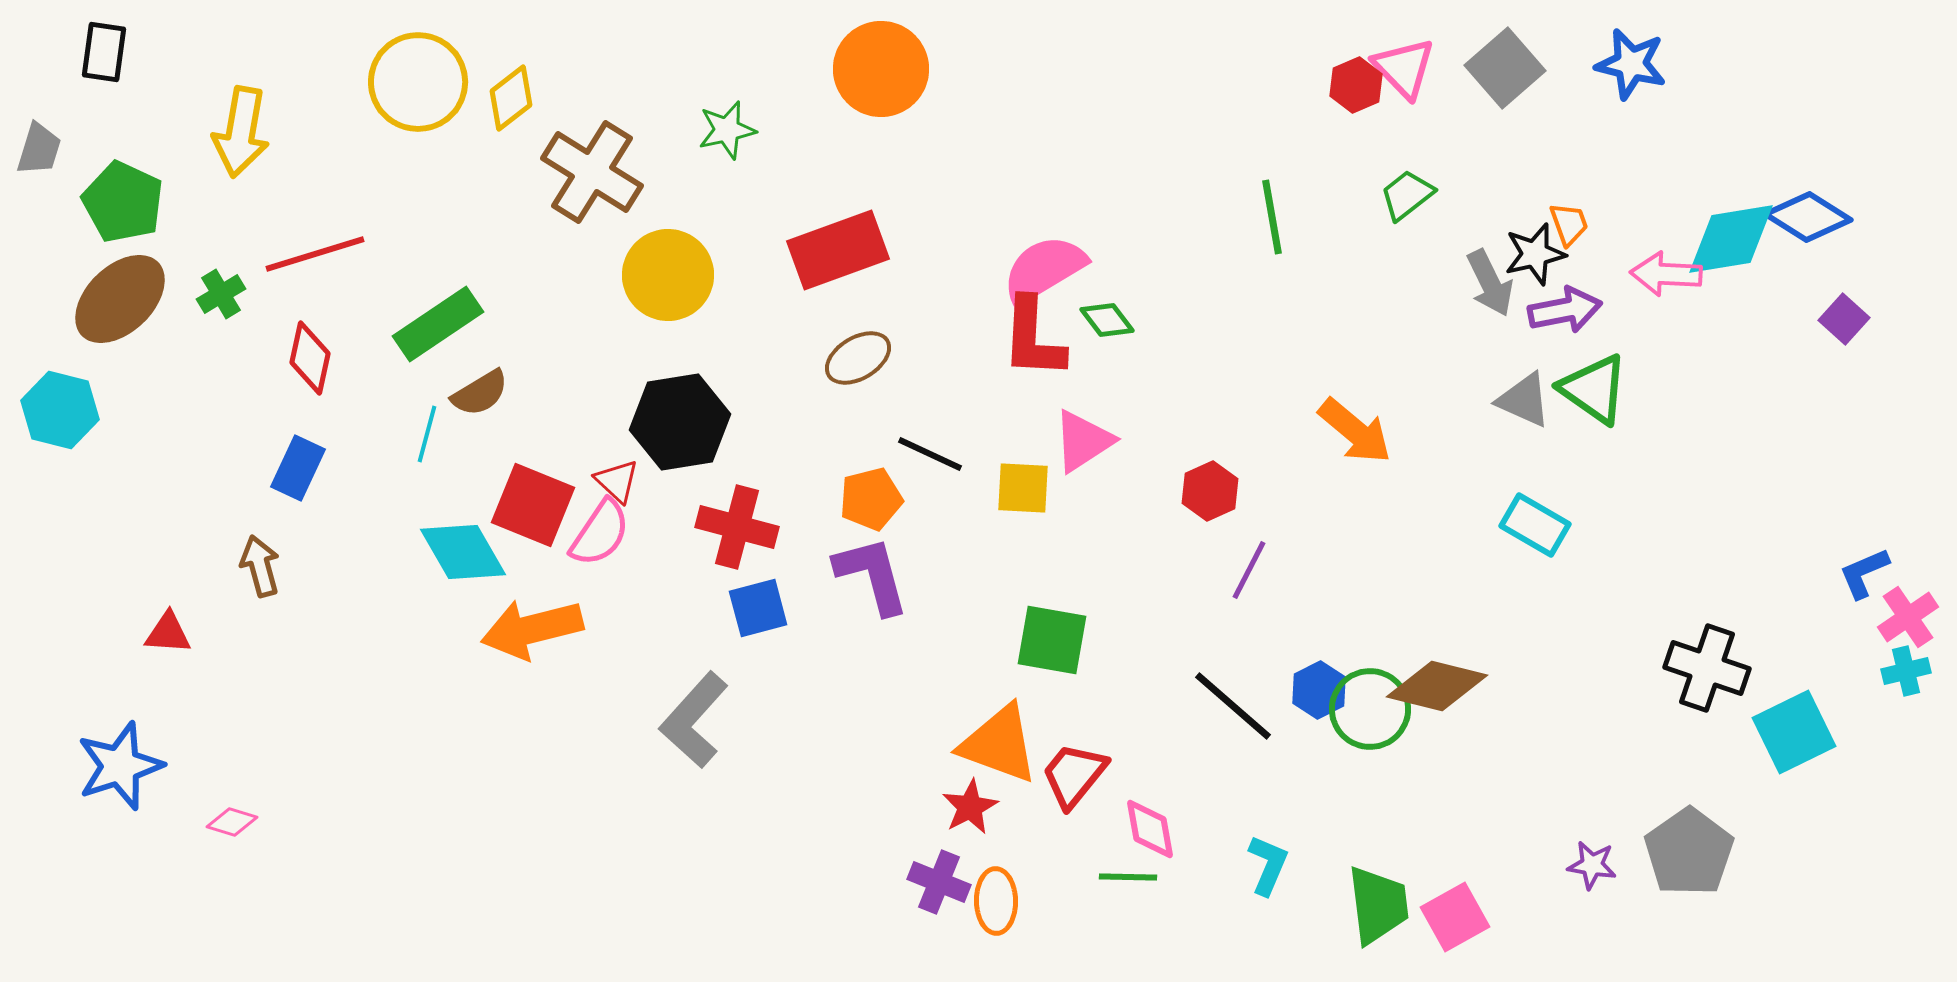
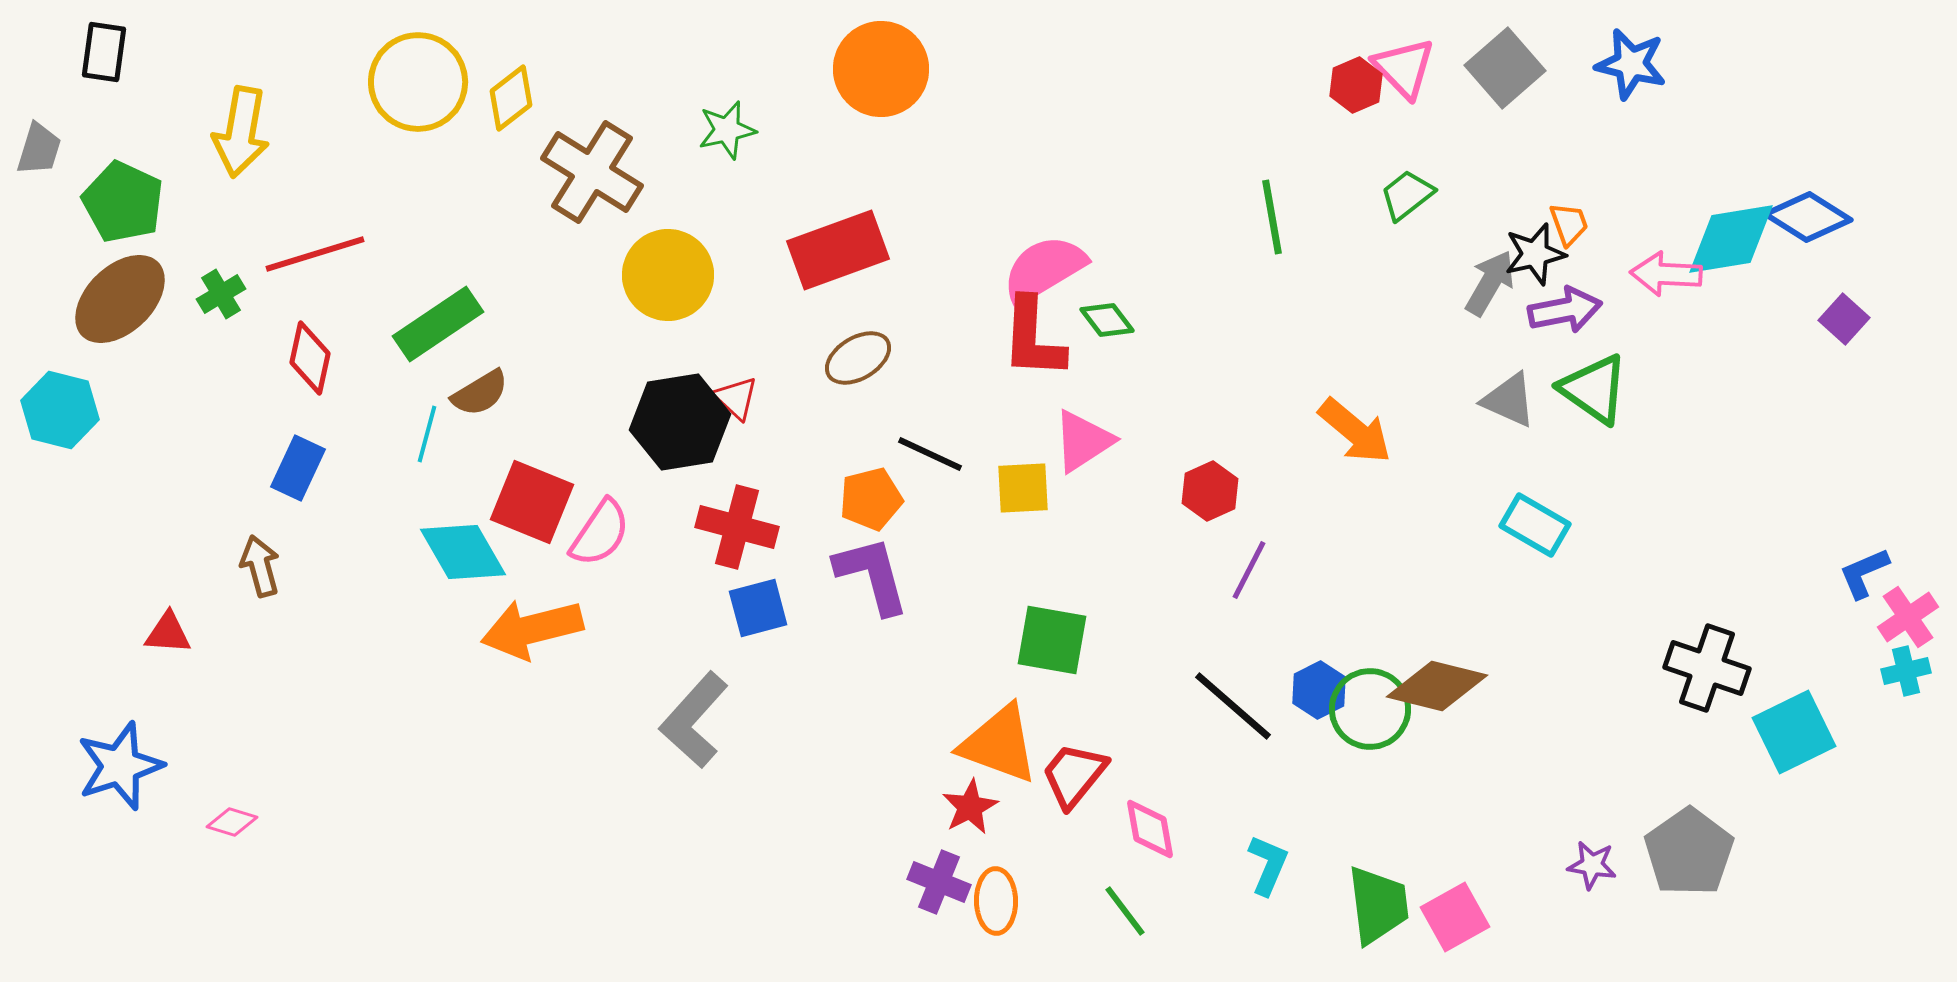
gray arrow at (1490, 283): rotated 124 degrees counterclockwise
gray triangle at (1524, 400): moved 15 px left
red triangle at (617, 481): moved 119 px right, 83 px up
yellow square at (1023, 488): rotated 6 degrees counterclockwise
red square at (533, 505): moved 1 px left, 3 px up
green line at (1128, 877): moved 3 px left, 34 px down; rotated 52 degrees clockwise
